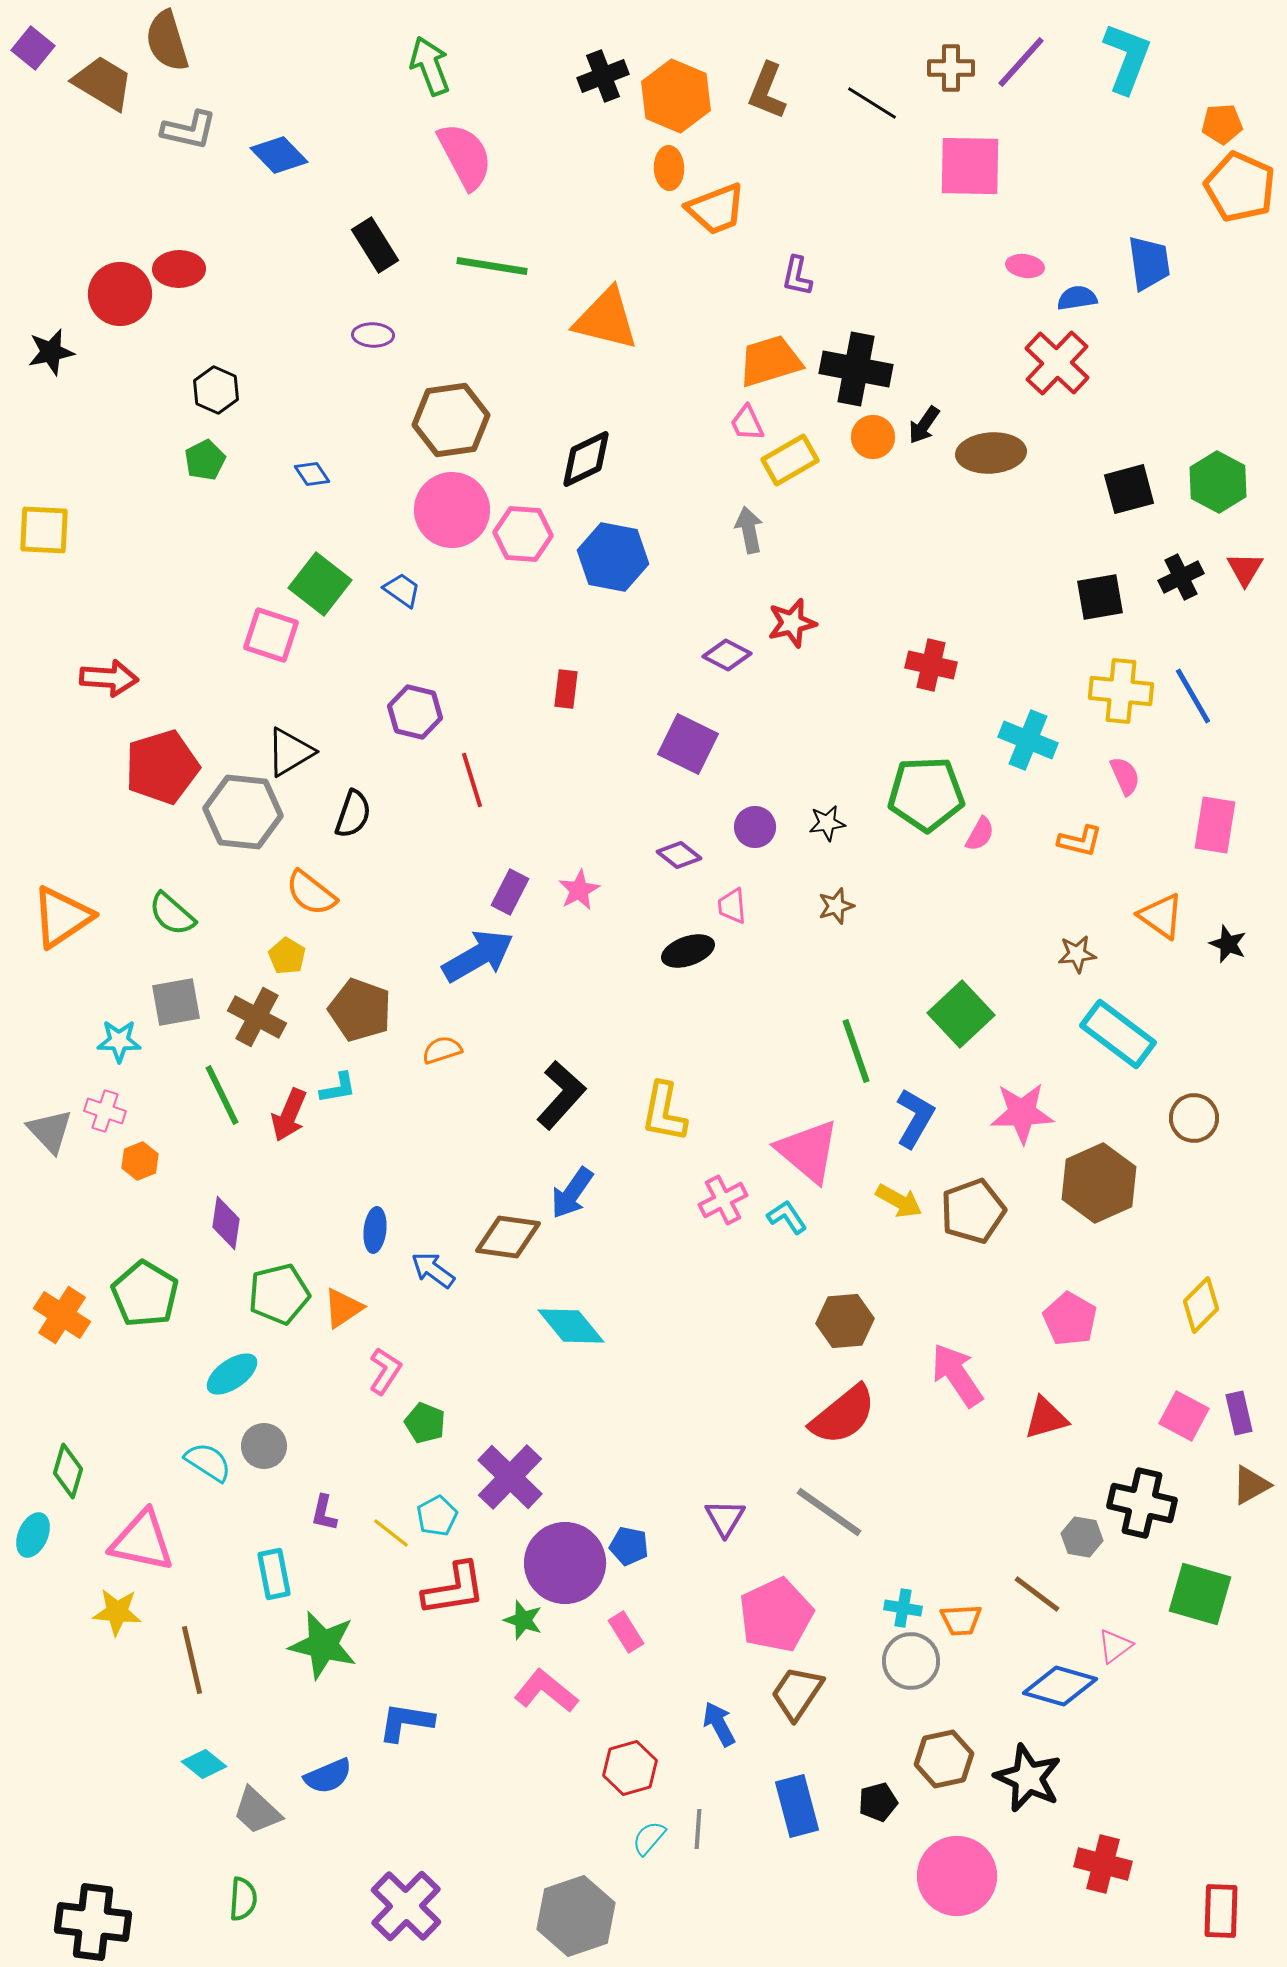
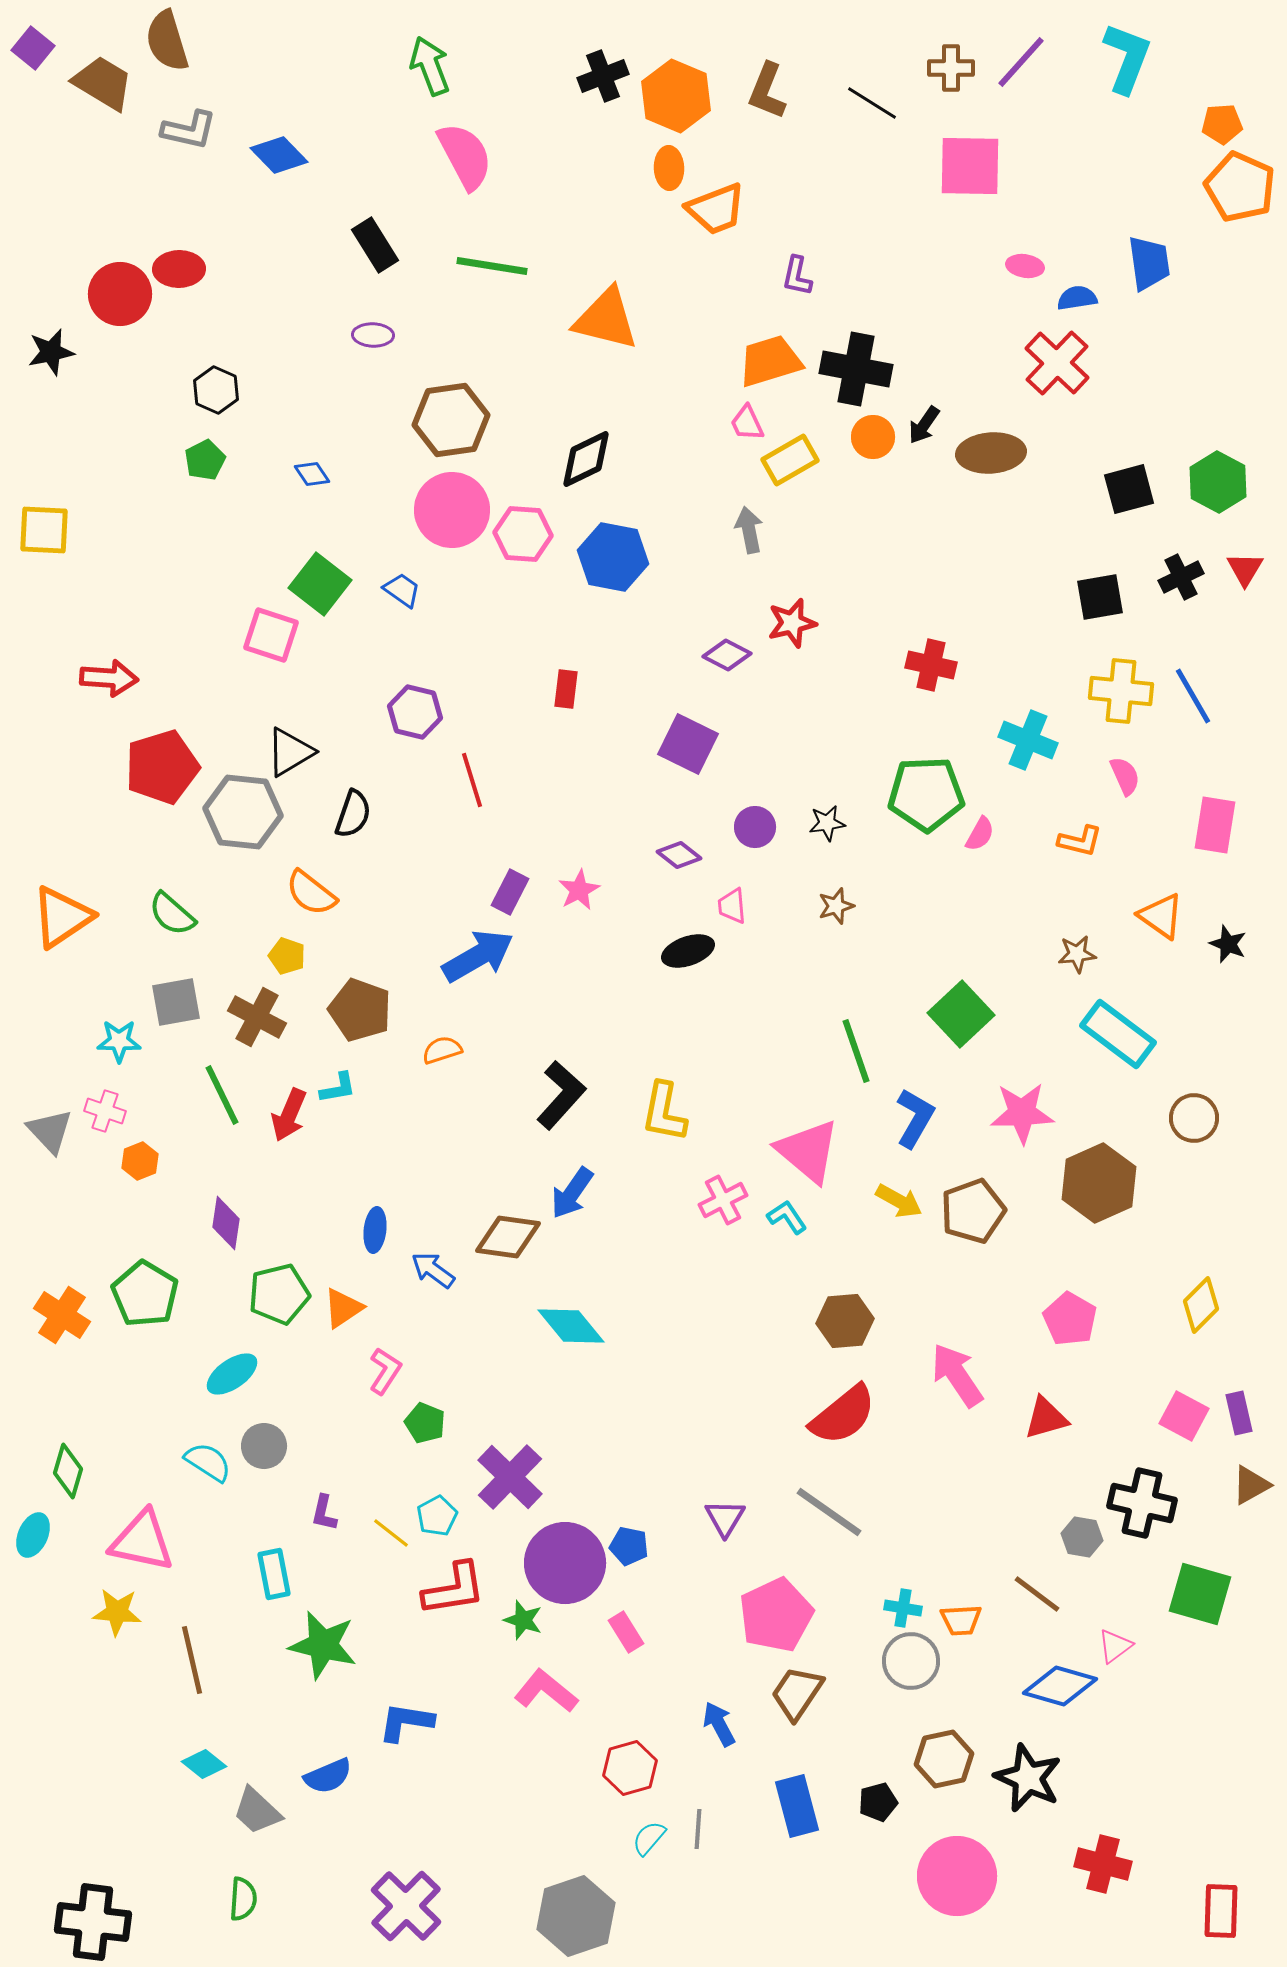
yellow pentagon at (287, 956): rotated 12 degrees counterclockwise
